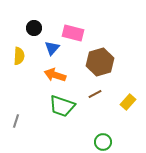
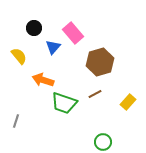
pink rectangle: rotated 35 degrees clockwise
blue triangle: moved 1 px right, 1 px up
yellow semicircle: rotated 42 degrees counterclockwise
orange arrow: moved 12 px left, 5 px down
green trapezoid: moved 2 px right, 3 px up
